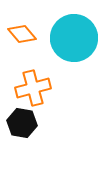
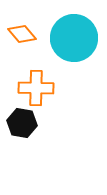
orange cross: moved 3 px right; rotated 16 degrees clockwise
